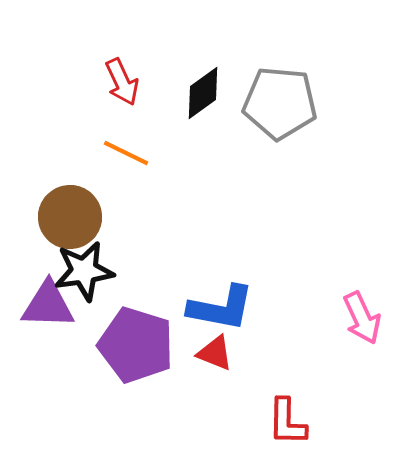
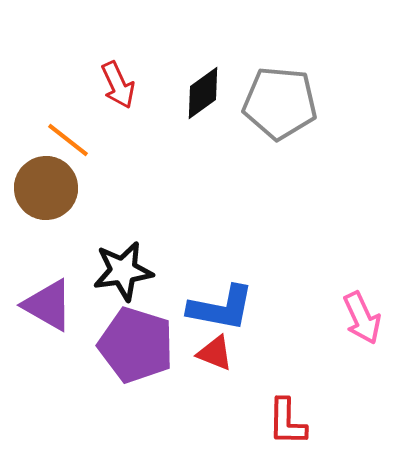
red arrow: moved 4 px left, 3 px down
orange line: moved 58 px left, 13 px up; rotated 12 degrees clockwise
brown circle: moved 24 px left, 29 px up
black star: moved 39 px right
purple triangle: rotated 28 degrees clockwise
